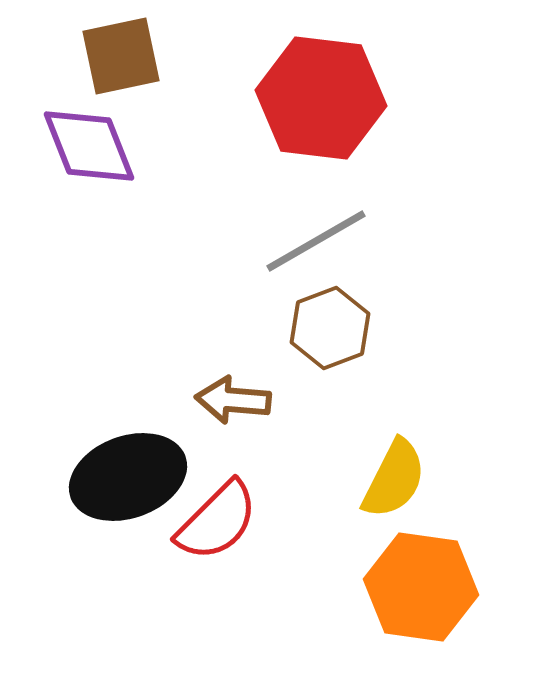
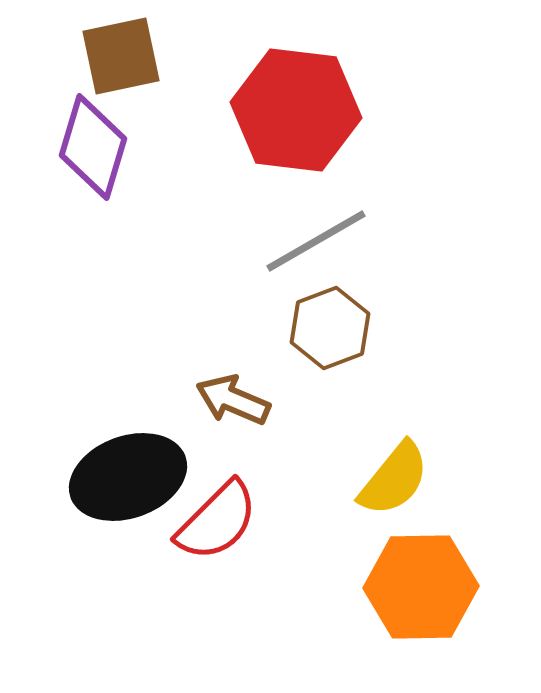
red hexagon: moved 25 px left, 12 px down
purple diamond: moved 4 px right, 1 px down; rotated 38 degrees clockwise
brown arrow: rotated 18 degrees clockwise
yellow semicircle: rotated 12 degrees clockwise
orange hexagon: rotated 9 degrees counterclockwise
